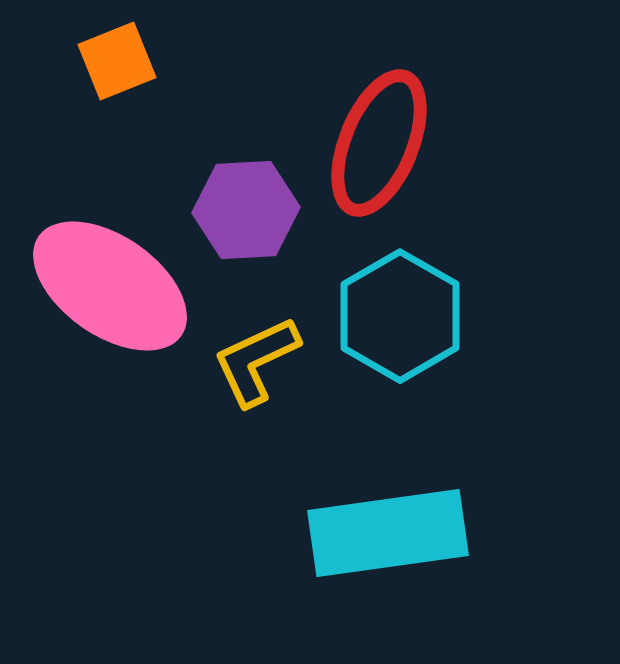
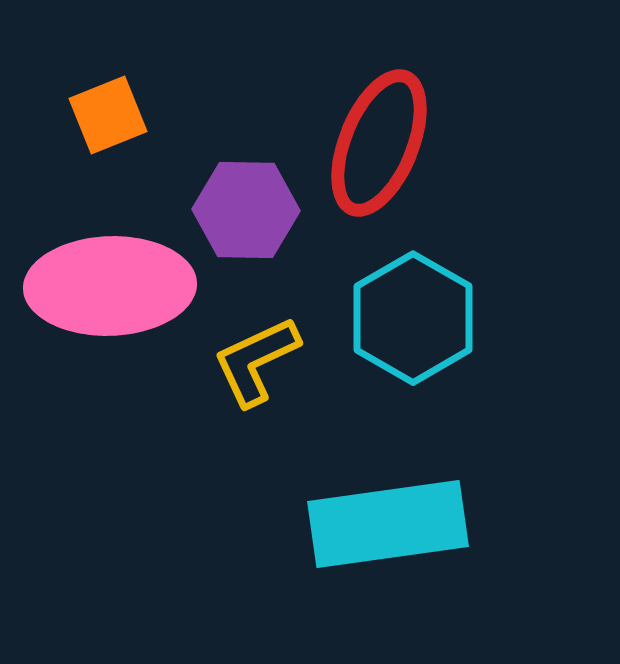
orange square: moved 9 px left, 54 px down
purple hexagon: rotated 4 degrees clockwise
pink ellipse: rotated 37 degrees counterclockwise
cyan hexagon: moved 13 px right, 2 px down
cyan rectangle: moved 9 px up
